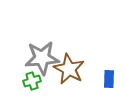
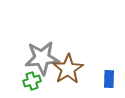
brown star: moved 1 px left; rotated 12 degrees clockwise
